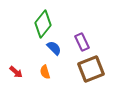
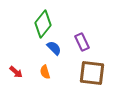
brown square: moved 1 px right, 4 px down; rotated 28 degrees clockwise
